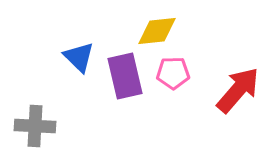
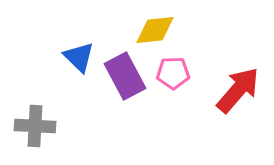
yellow diamond: moved 2 px left, 1 px up
purple rectangle: rotated 15 degrees counterclockwise
